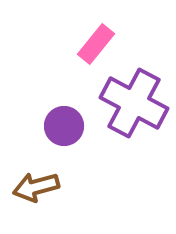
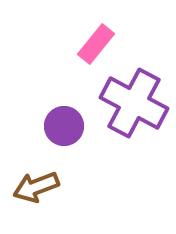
brown arrow: rotated 6 degrees counterclockwise
